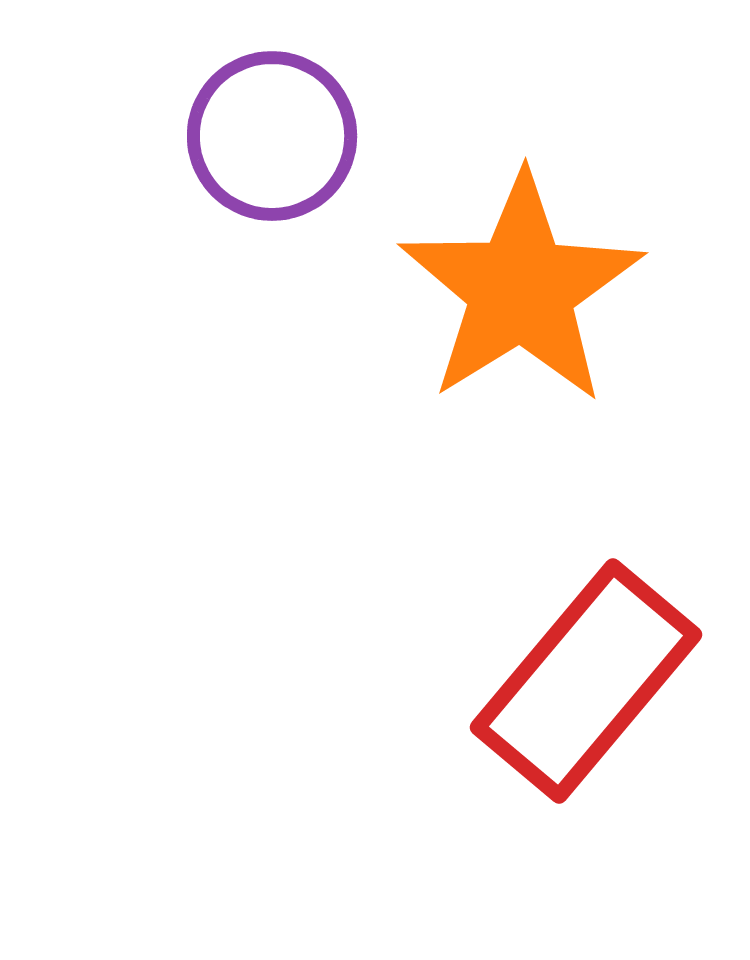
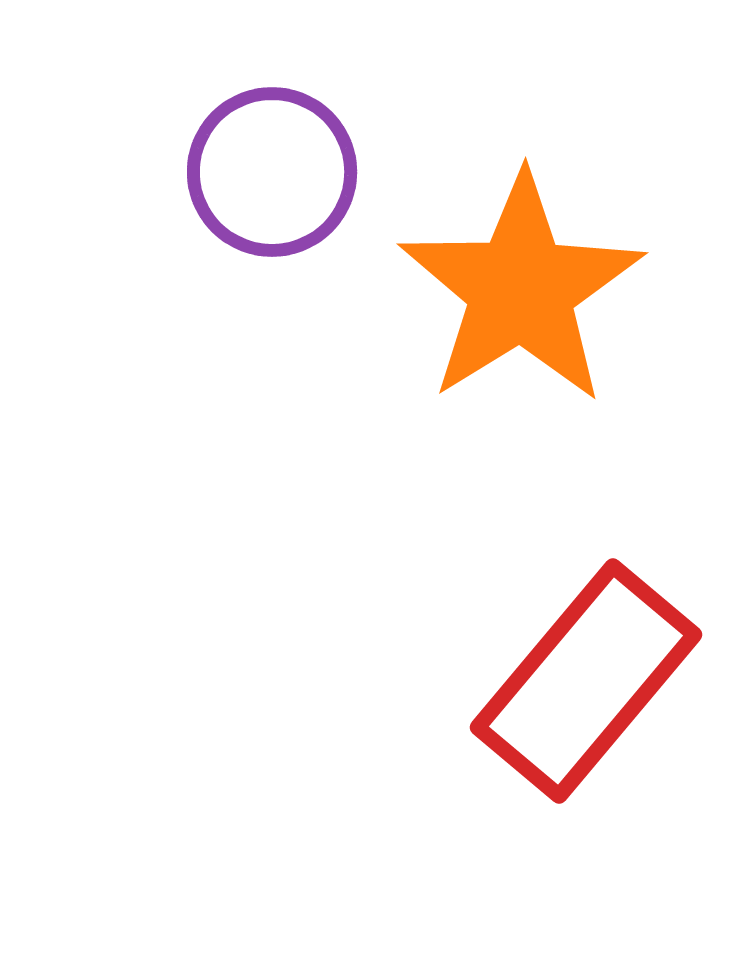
purple circle: moved 36 px down
